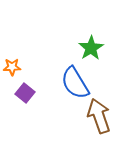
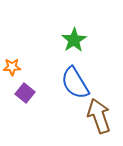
green star: moved 17 px left, 8 px up
